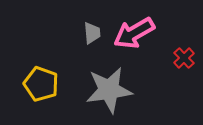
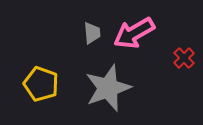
gray star: moved 1 px left, 2 px up; rotated 12 degrees counterclockwise
